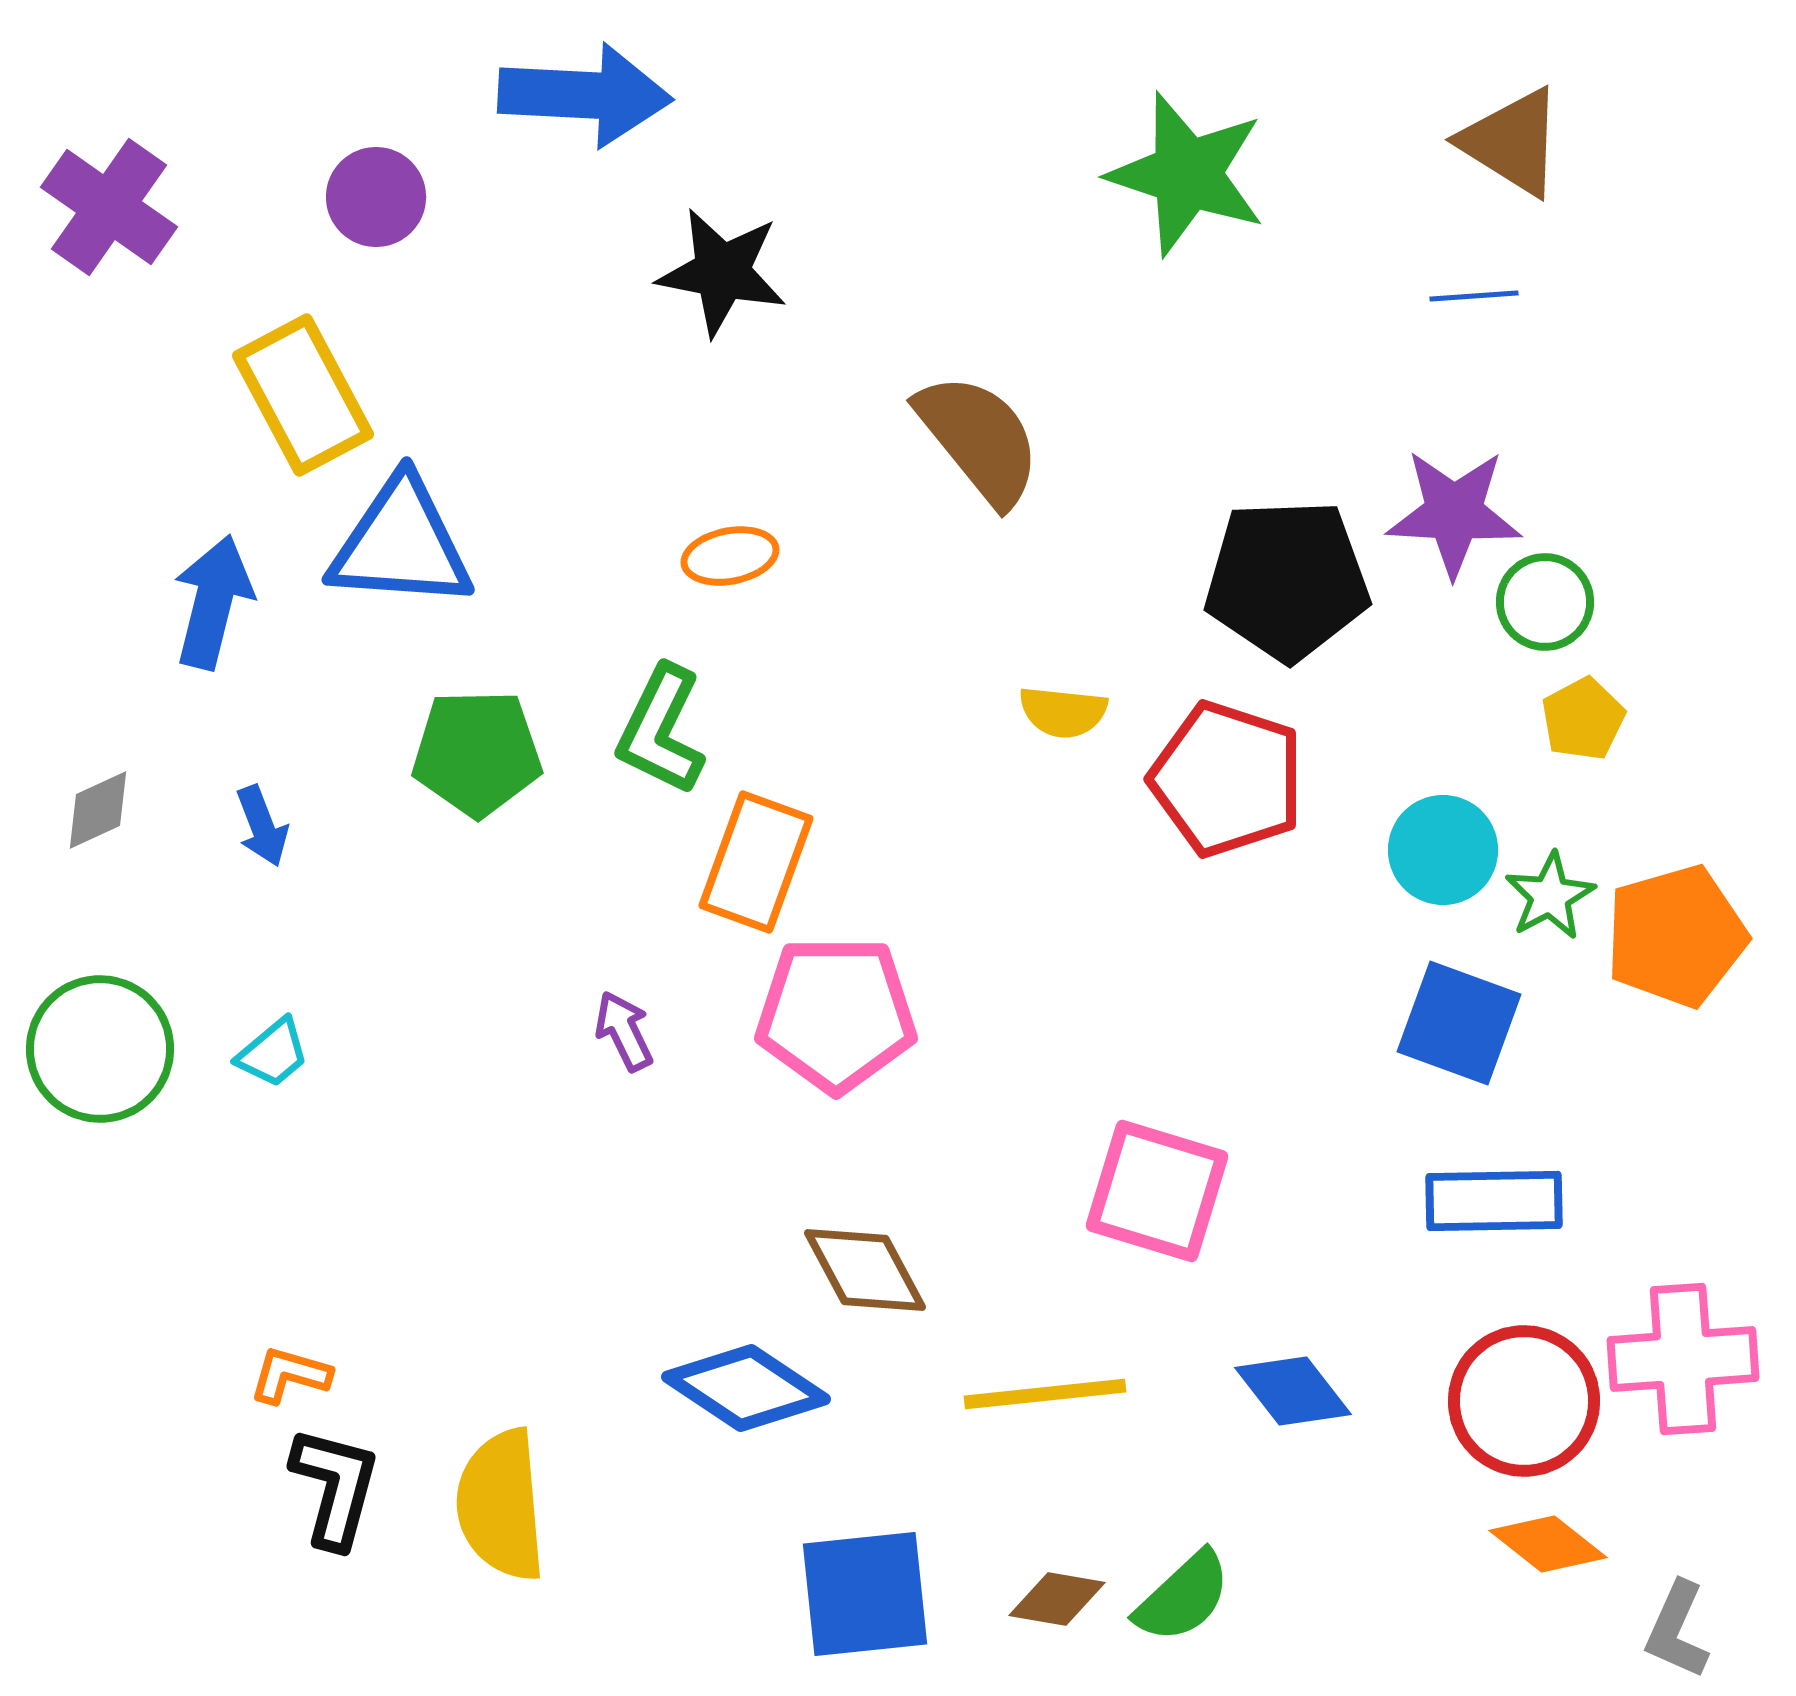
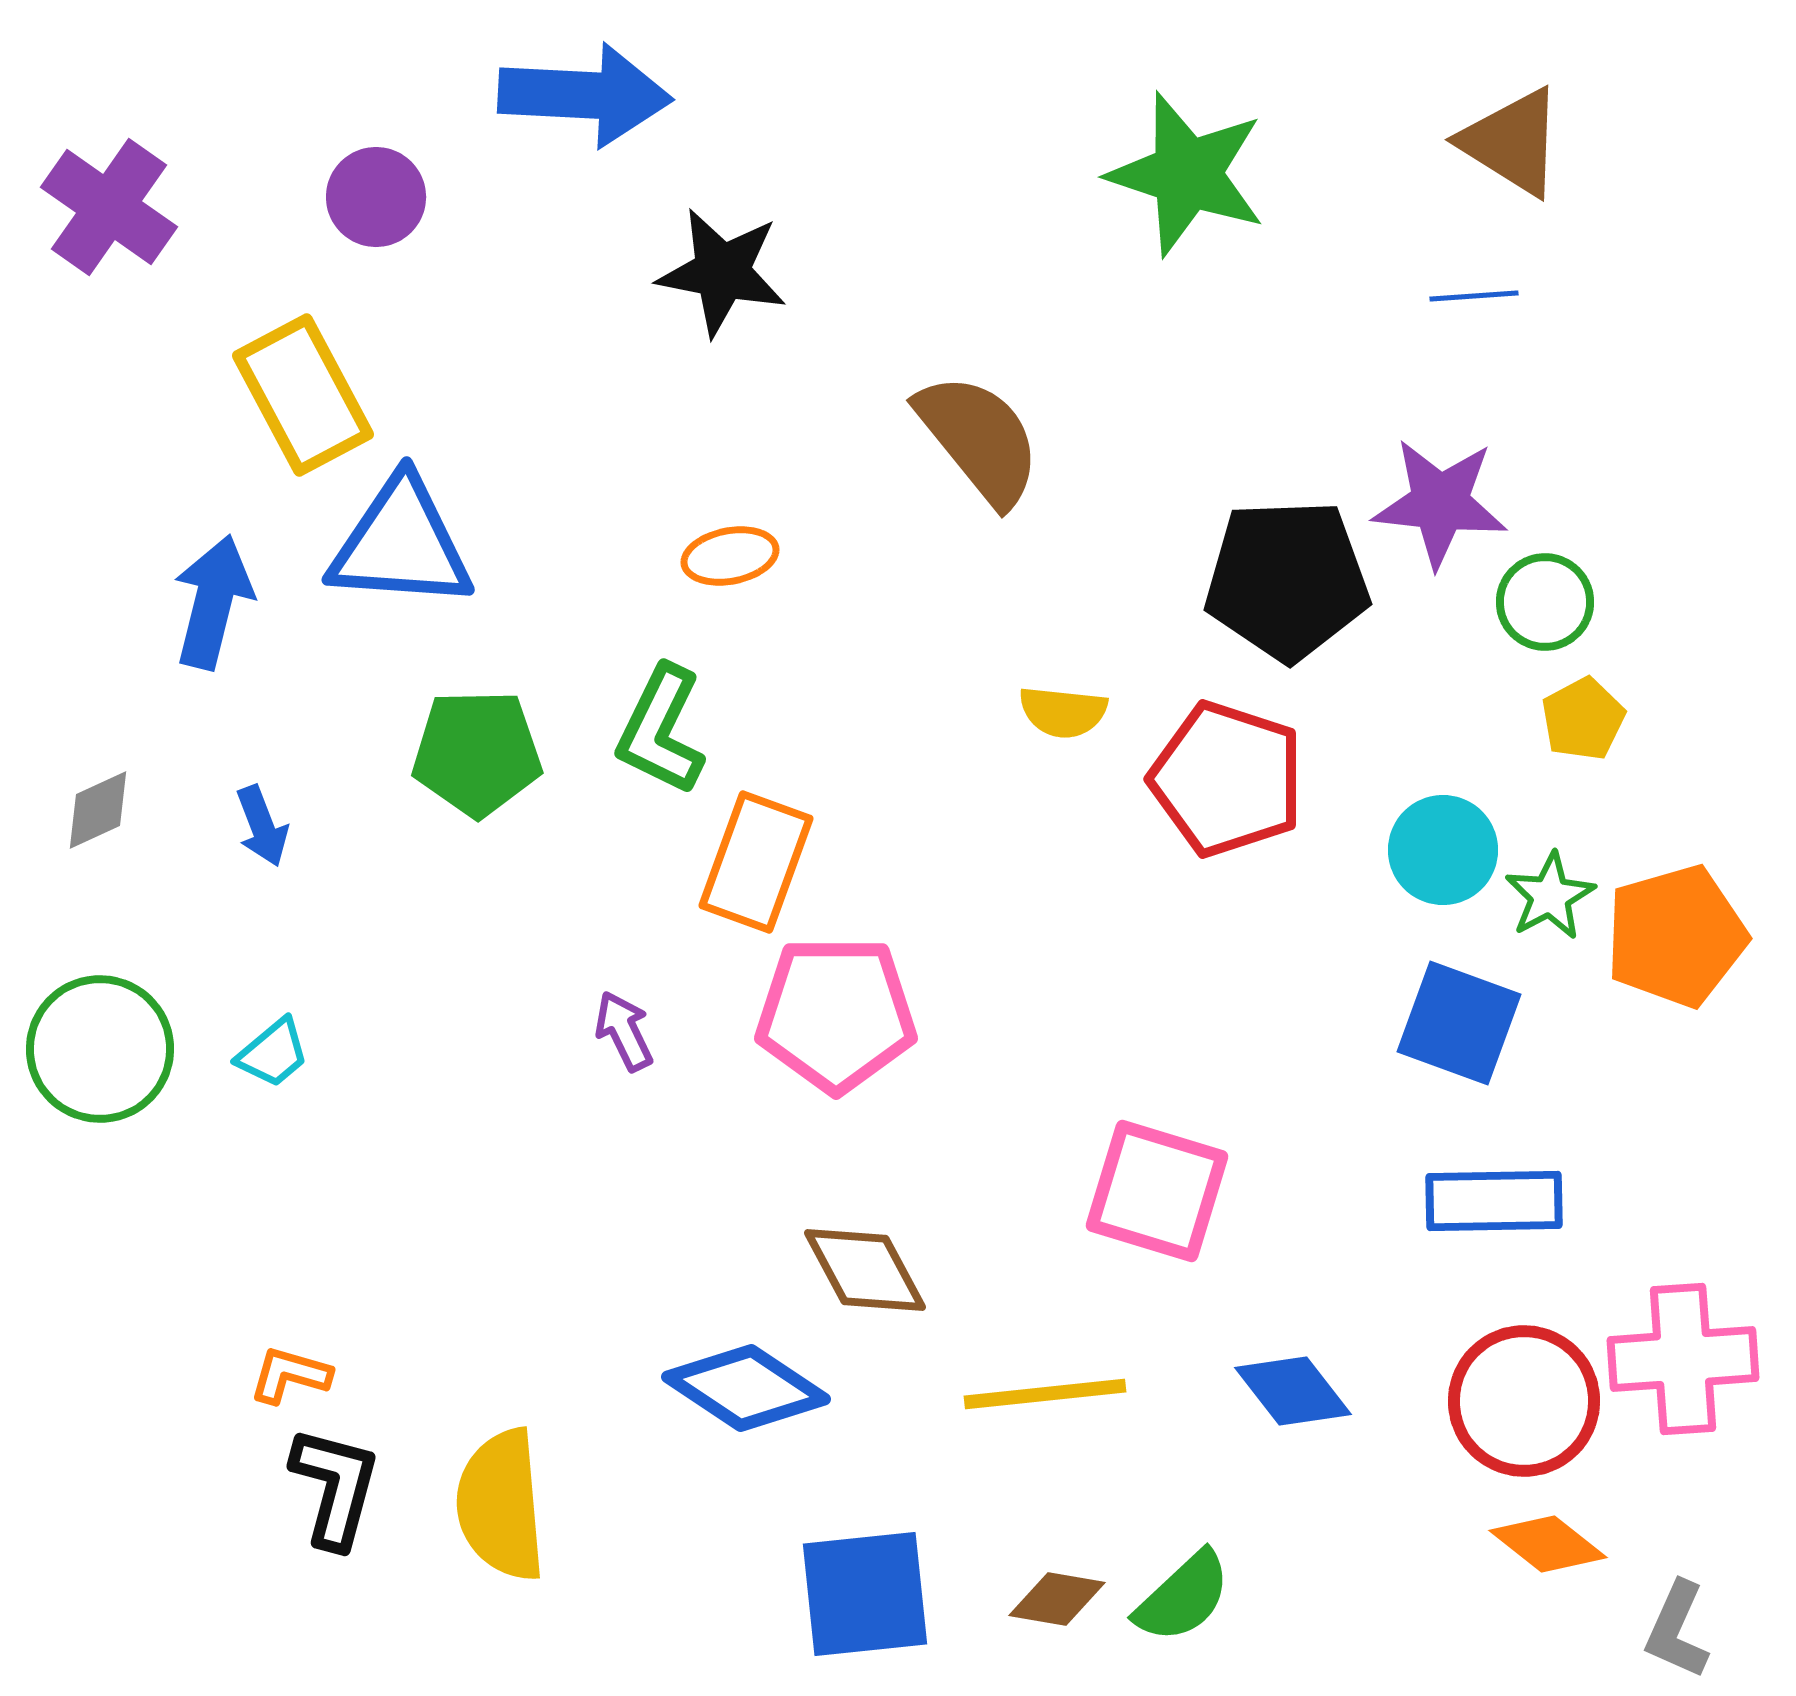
purple star at (1454, 513): moved 14 px left, 10 px up; rotated 3 degrees clockwise
